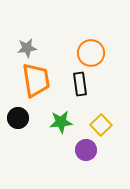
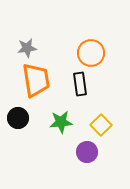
purple circle: moved 1 px right, 2 px down
